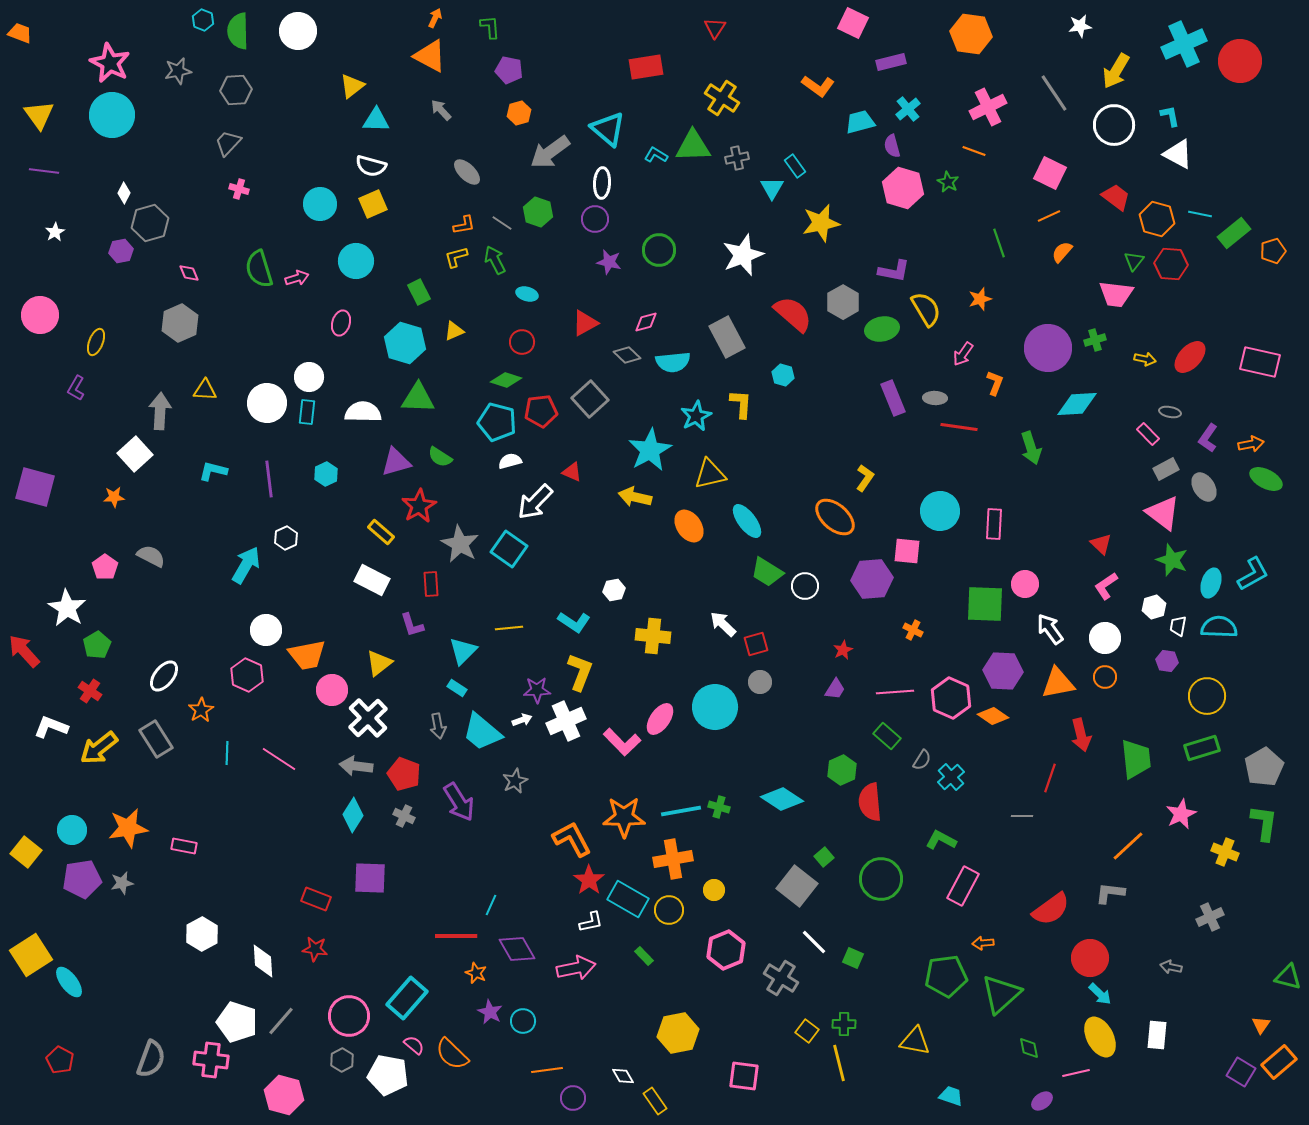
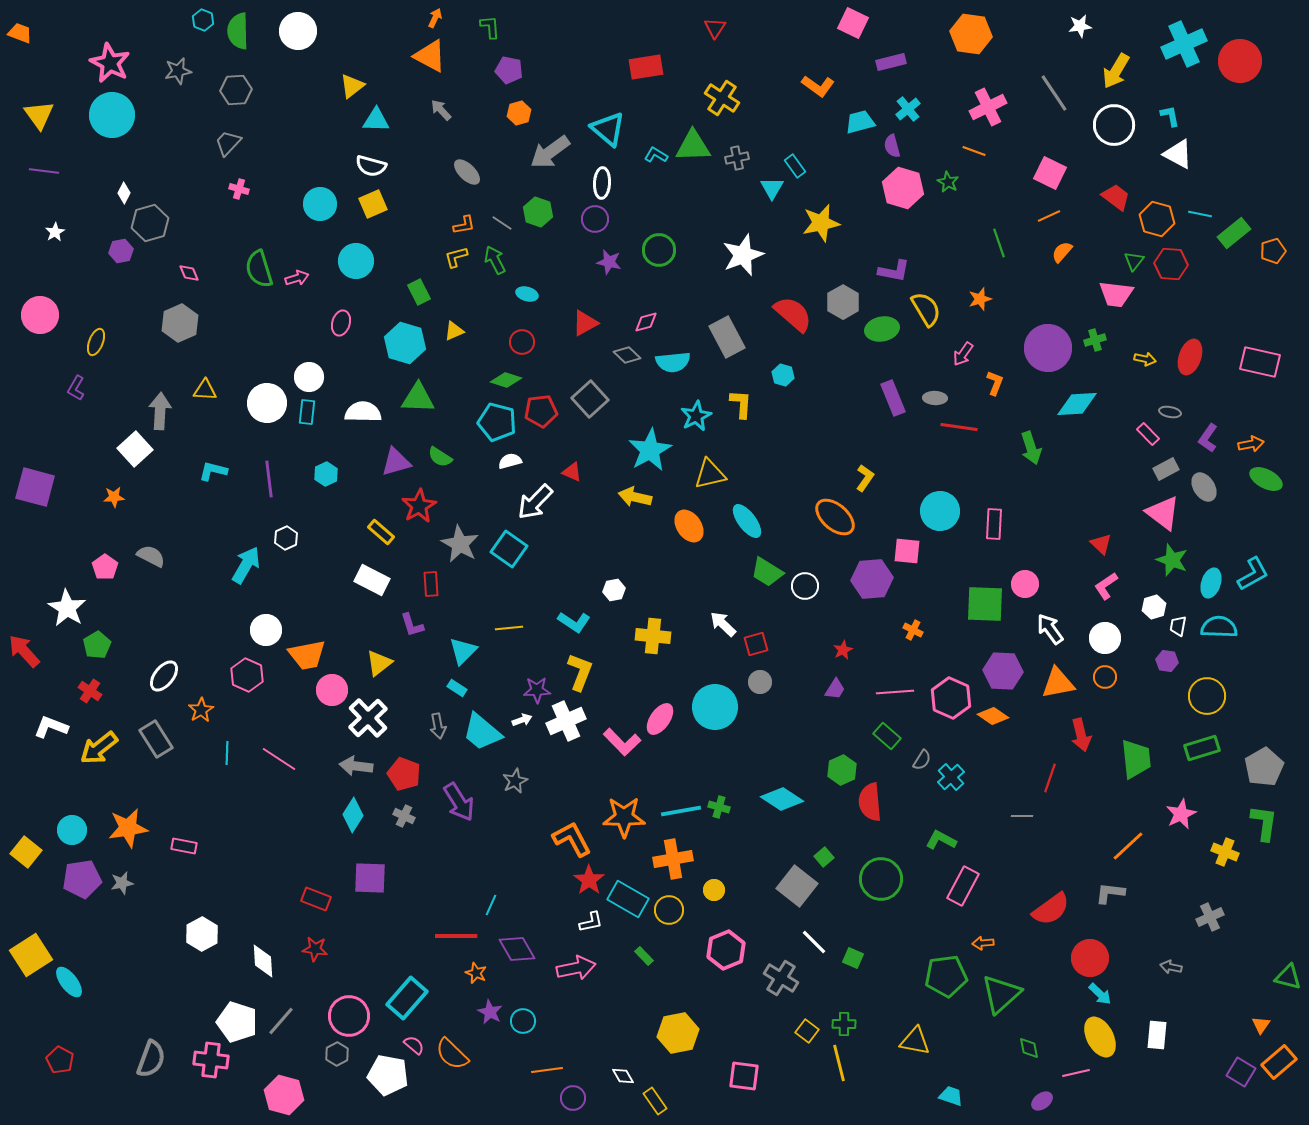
red ellipse at (1190, 357): rotated 24 degrees counterclockwise
white square at (135, 454): moved 5 px up
gray hexagon at (342, 1060): moved 5 px left, 6 px up
